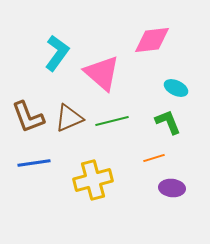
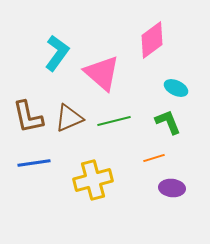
pink diamond: rotated 30 degrees counterclockwise
brown L-shape: rotated 9 degrees clockwise
green line: moved 2 px right
